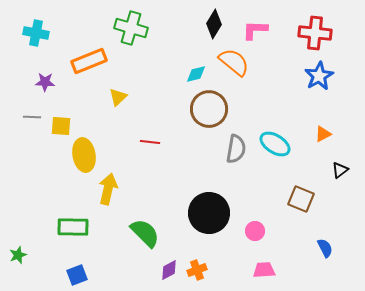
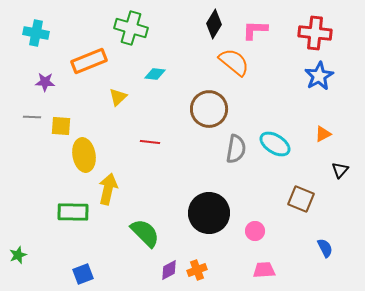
cyan diamond: moved 41 px left; rotated 20 degrees clockwise
black triangle: rotated 12 degrees counterclockwise
green rectangle: moved 15 px up
blue square: moved 6 px right, 1 px up
